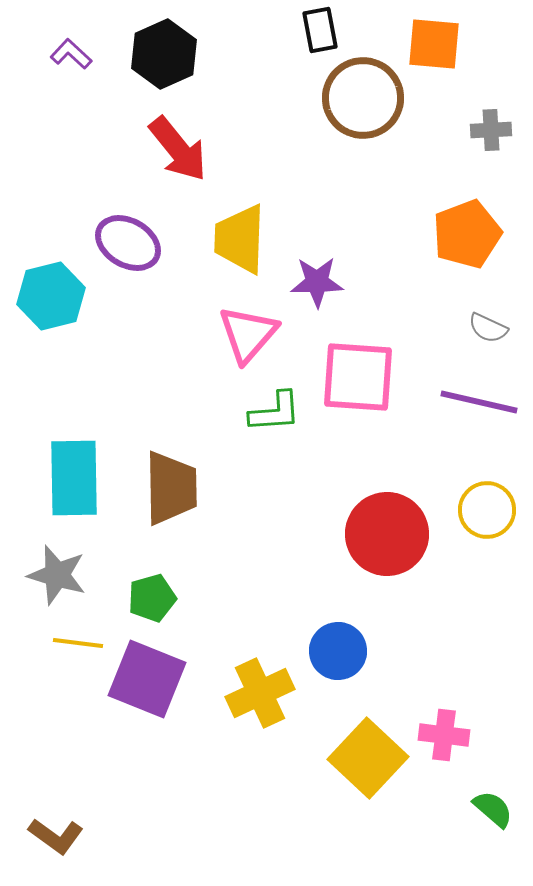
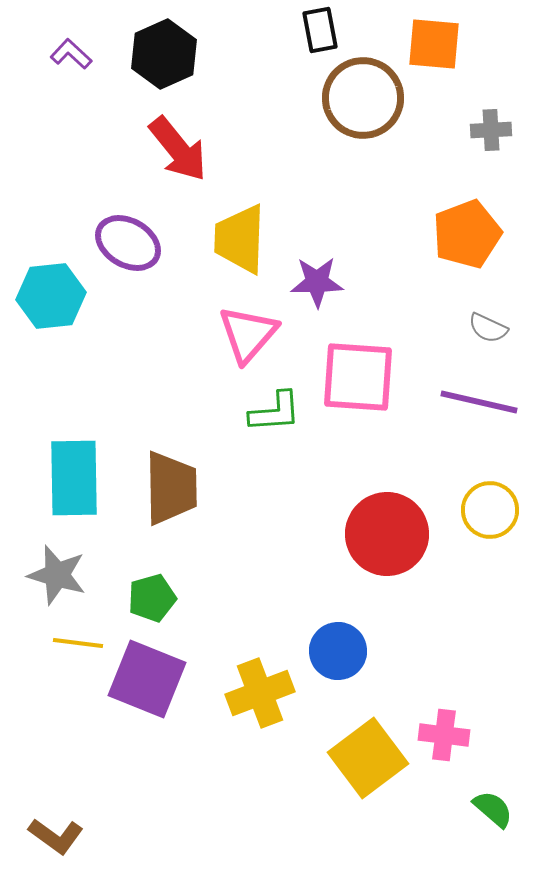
cyan hexagon: rotated 8 degrees clockwise
yellow circle: moved 3 px right
yellow cross: rotated 4 degrees clockwise
yellow square: rotated 10 degrees clockwise
